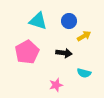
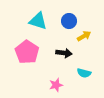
pink pentagon: rotated 10 degrees counterclockwise
